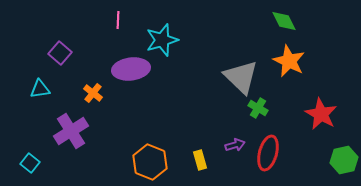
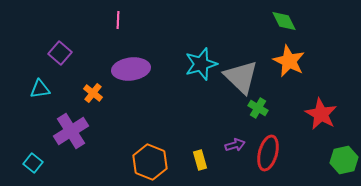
cyan star: moved 39 px right, 24 px down
cyan square: moved 3 px right
